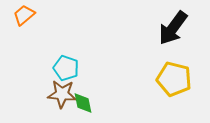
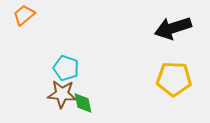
black arrow: rotated 36 degrees clockwise
yellow pentagon: rotated 12 degrees counterclockwise
